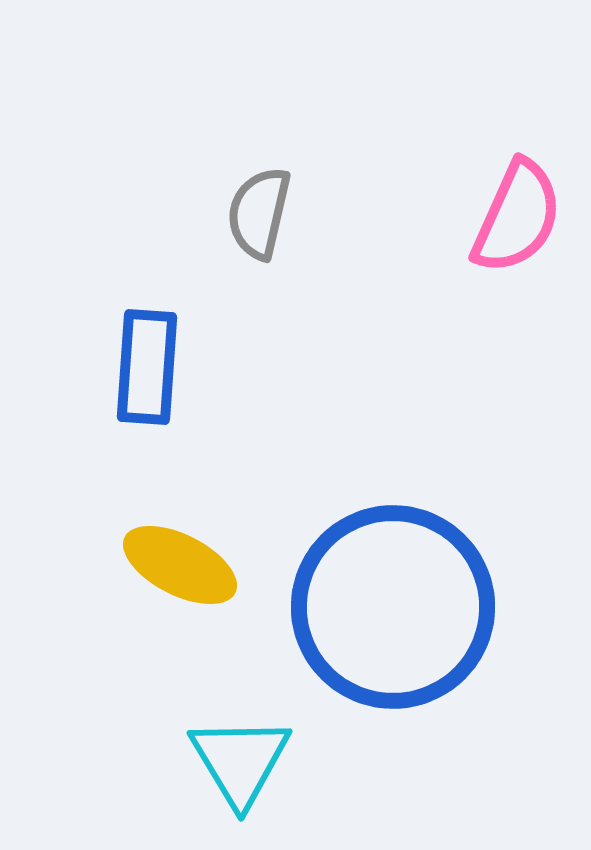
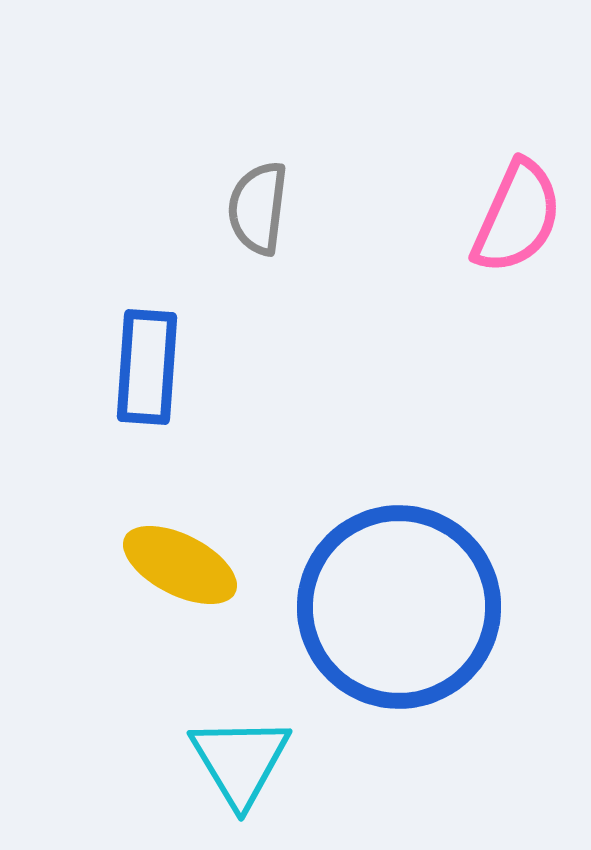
gray semicircle: moved 1 px left, 5 px up; rotated 6 degrees counterclockwise
blue circle: moved 6 px right
